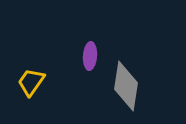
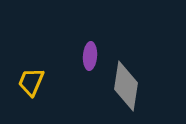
yellow trapezoid: rotated 12 degrees counterclockwise
